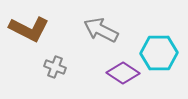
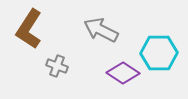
brown L-shape: rotated 96 degrees clockwise
gray cross: moved 2 px right, 1 px up
